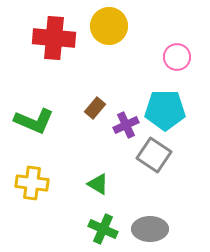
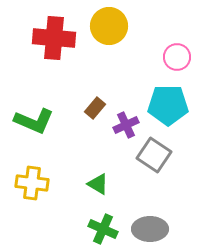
cyan pentagon: moved 3 px right, 5 px up
